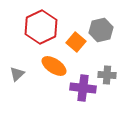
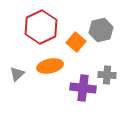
orange ellipse: moved 4 px left; rotated 45 degrees counterclockwise
